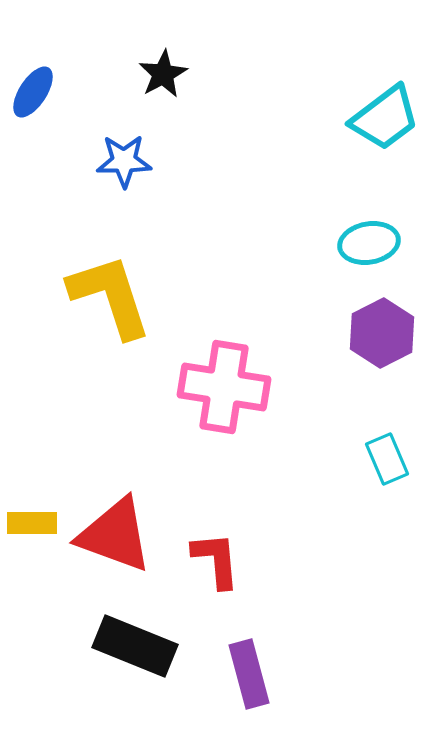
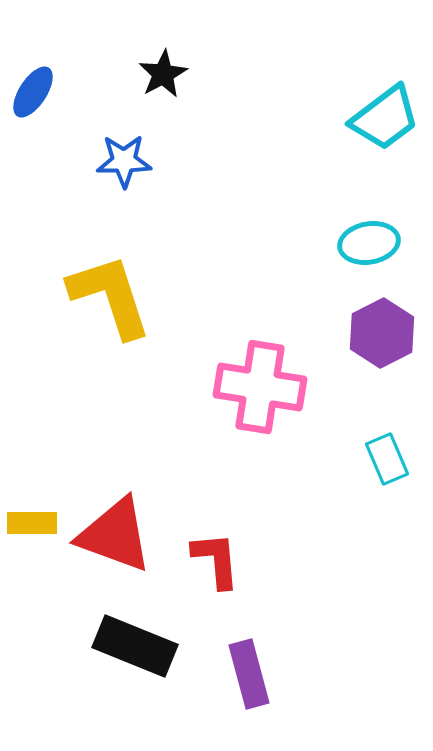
pink cross: moved 36 px right
